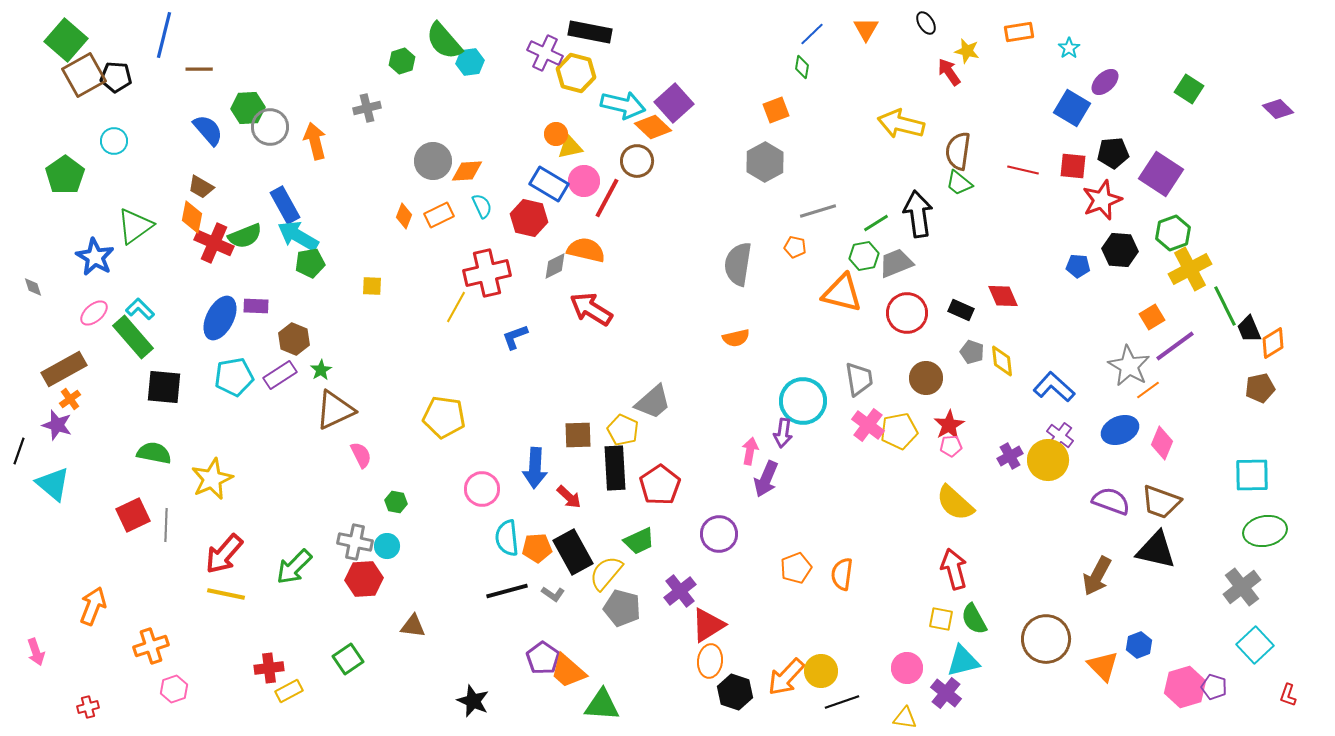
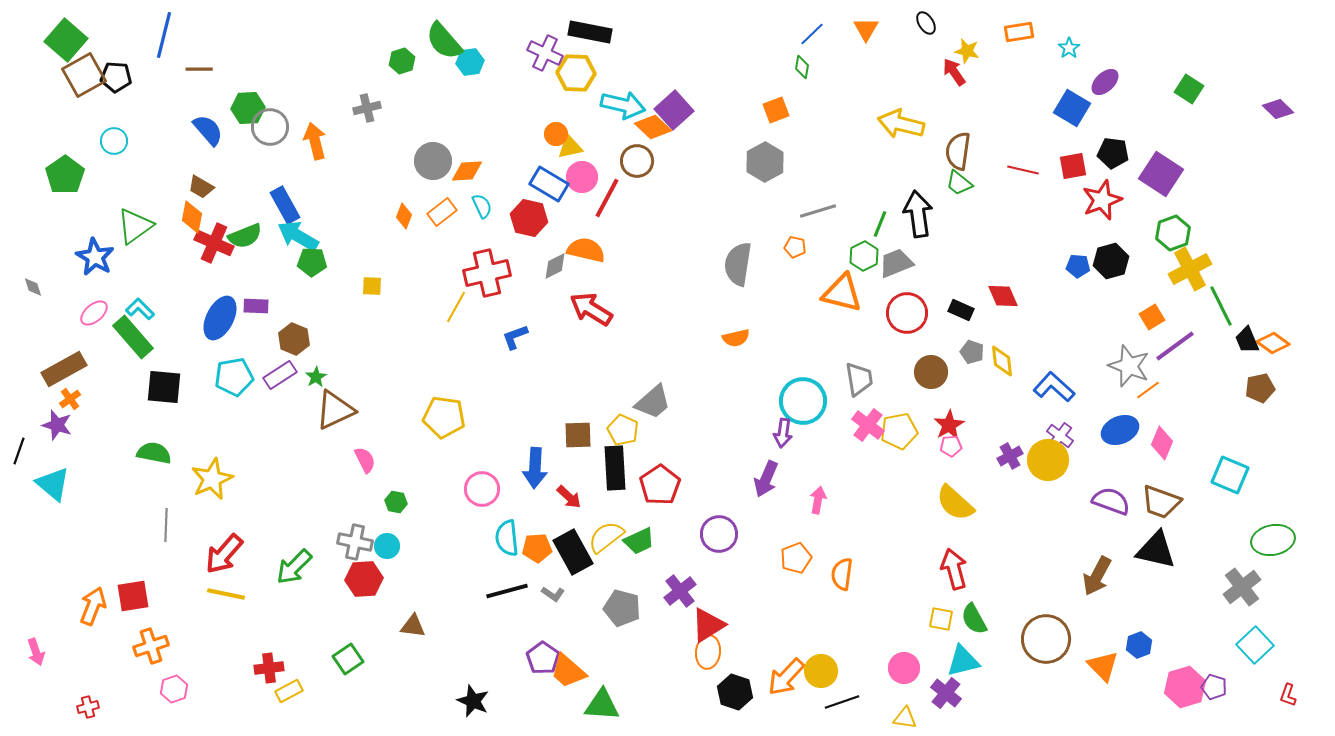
red arrow at (949, 72): moved 5 px right
yellow hexagon at (576, 73): rotated 12 degrees counterclockwise
purple square at (674, 103): moved 7 px down
black pentagon at (1113, 153): rotated 12 degrees clockwise
red square at (1073, 166): rotated 16 degrees counterclockwise
pink circle at (584, 181): moved 2 px left, 4 px up
orange rectangle at (439, 215): moved 3 px right, 3 px up; rotated 12 degrees counterclockwise
green line at (876, 223): moved 4 px right, 1 px down; rotated 36 degrees counterclockwise
black hexagon at (1120, 250): moved 9 px left, 11 px down; rotated 20 degrees counterclockwise
green hexagon at (864, 256): rotated 16 degrees counterclockwise
green pentagon at (310, 263): moved 2 px right, 1 px up; rotated 12 degrees clockwise
green line at (1225, 306): moved 4 px left
black trapezoid at (1249, 329): moved 2 px left, 11 px down
orange diamond at (1273, 343): rotated 68 degrees clockwise
gray star at (1129, 366): rotated 9 degrees counterclockwise
green star at (321, 370): moved 5 px left, 7 px down
brown circle at (926, 378): moved 5 px right, 6 px up
pink arrow at (750, 451): moved 68 px right, 49 px down
pink semicircle at (361, 455): moved 4 px right, 5 px down
cyan square at (1252, 475): moved 22 px left; rotated 24 degrees clockwise
red square at (133, 515): moved 81 px down; rotated 16 degrees clockwise
green ellipse at (1265, 531): moved 8 px right, 9 px down
orange pentagon at (796, 568): moved 10 px up
yellow semicircle at (606, 573): moved 36 px up; rotated 12 degrees clockwise
orange ellipse at (710, 661): moved 2 px left, 9 px up
pink circle at (907, 668): moved 3 px left
